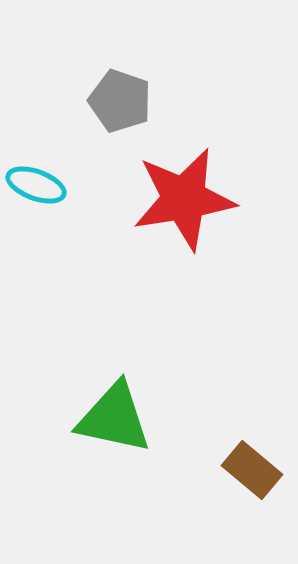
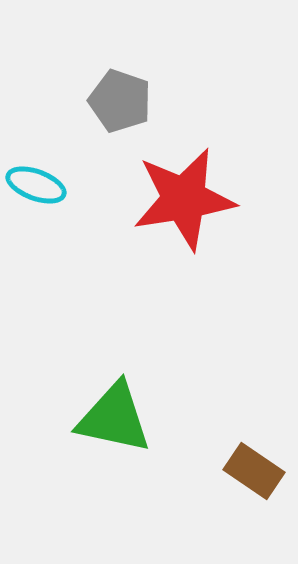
brown rectangle: moved 2 px right, 1 px down; rotated 6 degrees counterclockwise
